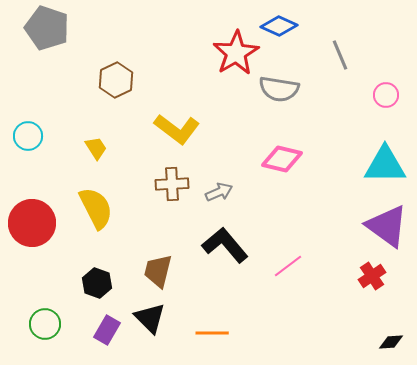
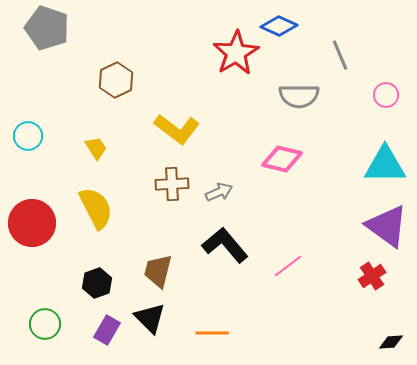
gray semicircle: moved 20 px right, 7 px down; rotated 9 degrees counterclockwise
black hexagon: rotated 20 degrees clockwise
